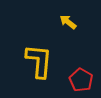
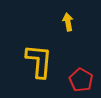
yellow arrow: rotated 42 degrees clockwise
